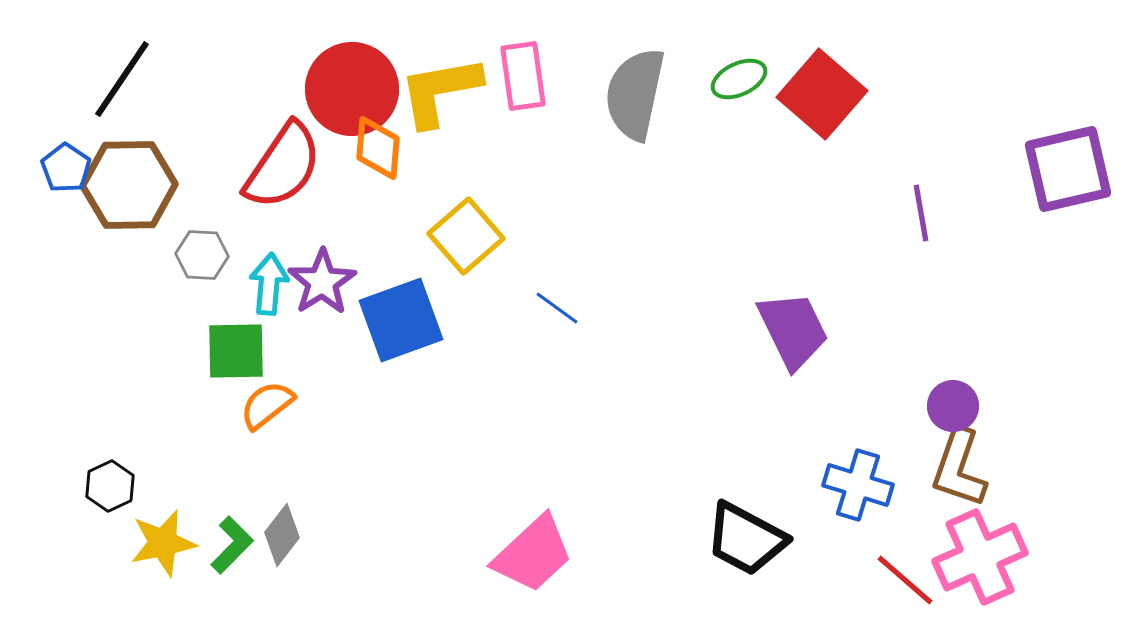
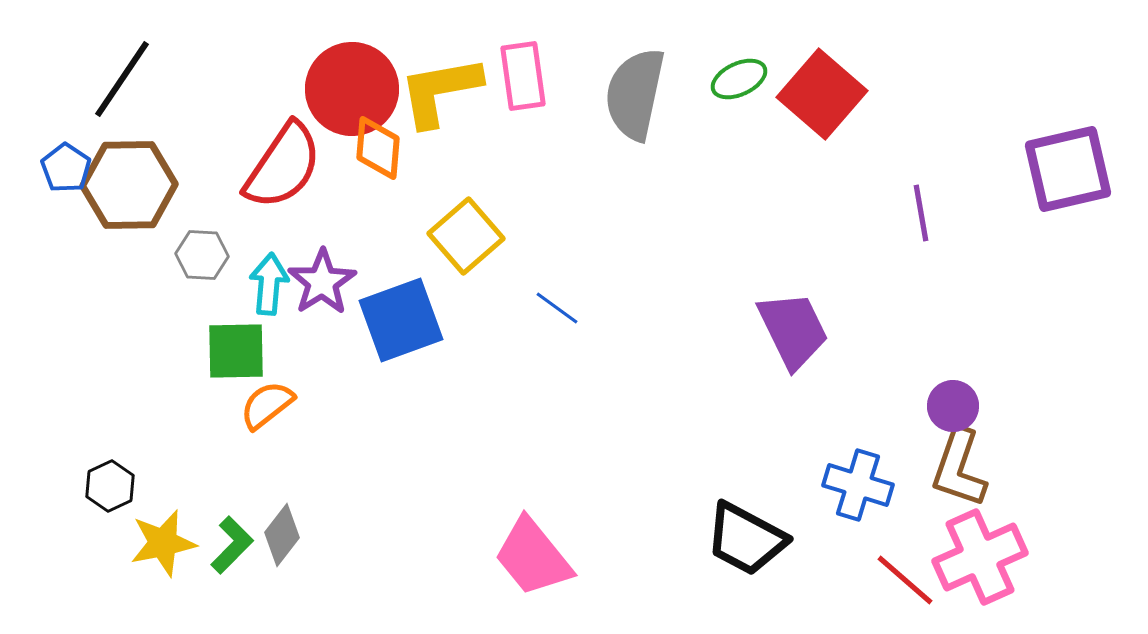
pink trapezoid: moved 3 px down; rotated 94 degrees clockwise
